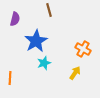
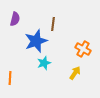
brown line: moved 4 px right, 14 px down; rotated 24 degrees clockwise
blue star: rotated 10 degrees clockwise
